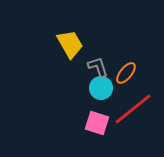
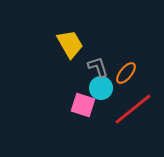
pink square: moved 14 px left, 18 px up
